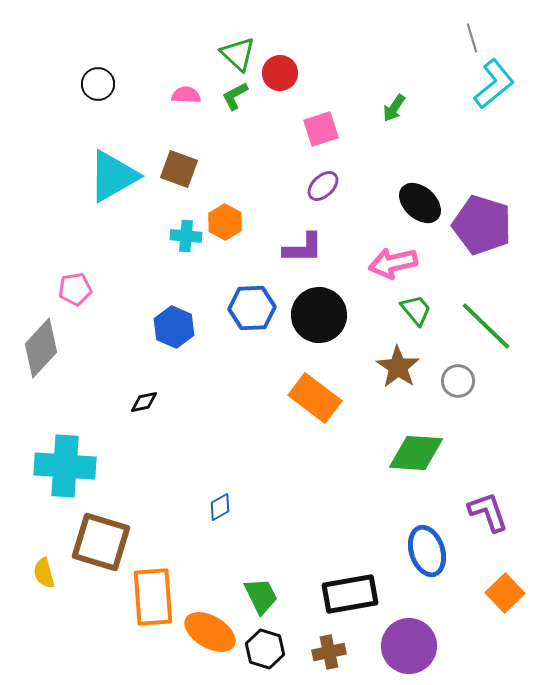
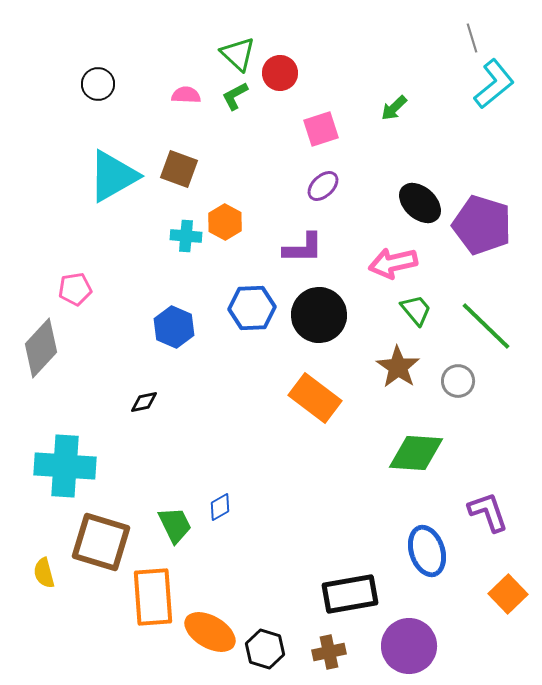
green arrow at (394, 108): rotated 12 degrees clockwise
orange square at (505, 593): moved 3 px right, 1 px down
green trapezoid at (261, 596): moved 86 px left, 71 px up
